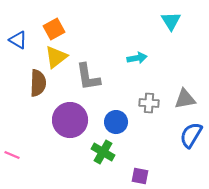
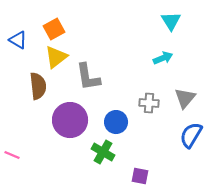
cyan arrow: moved 26 px right; rotated 12 degrees counterclockwise
brown semicircle: moved 3 px down; rotated 8 degrees counterclockwise
gray triangle: moved 1 px up; rotated 40 degrees counterclockwise
